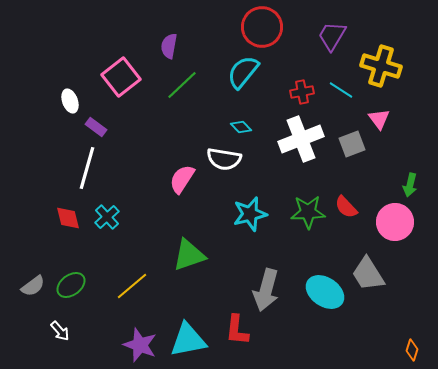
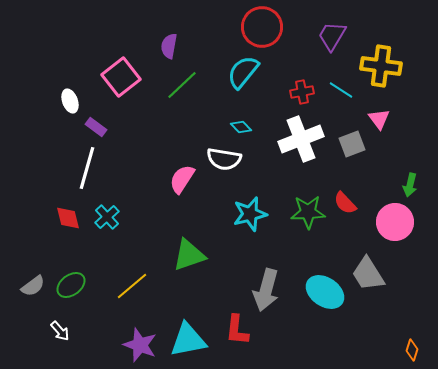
yellow cross: rotated 9 degrees counterclockwise
red semicircle: moved 1 px left, 4 px up
